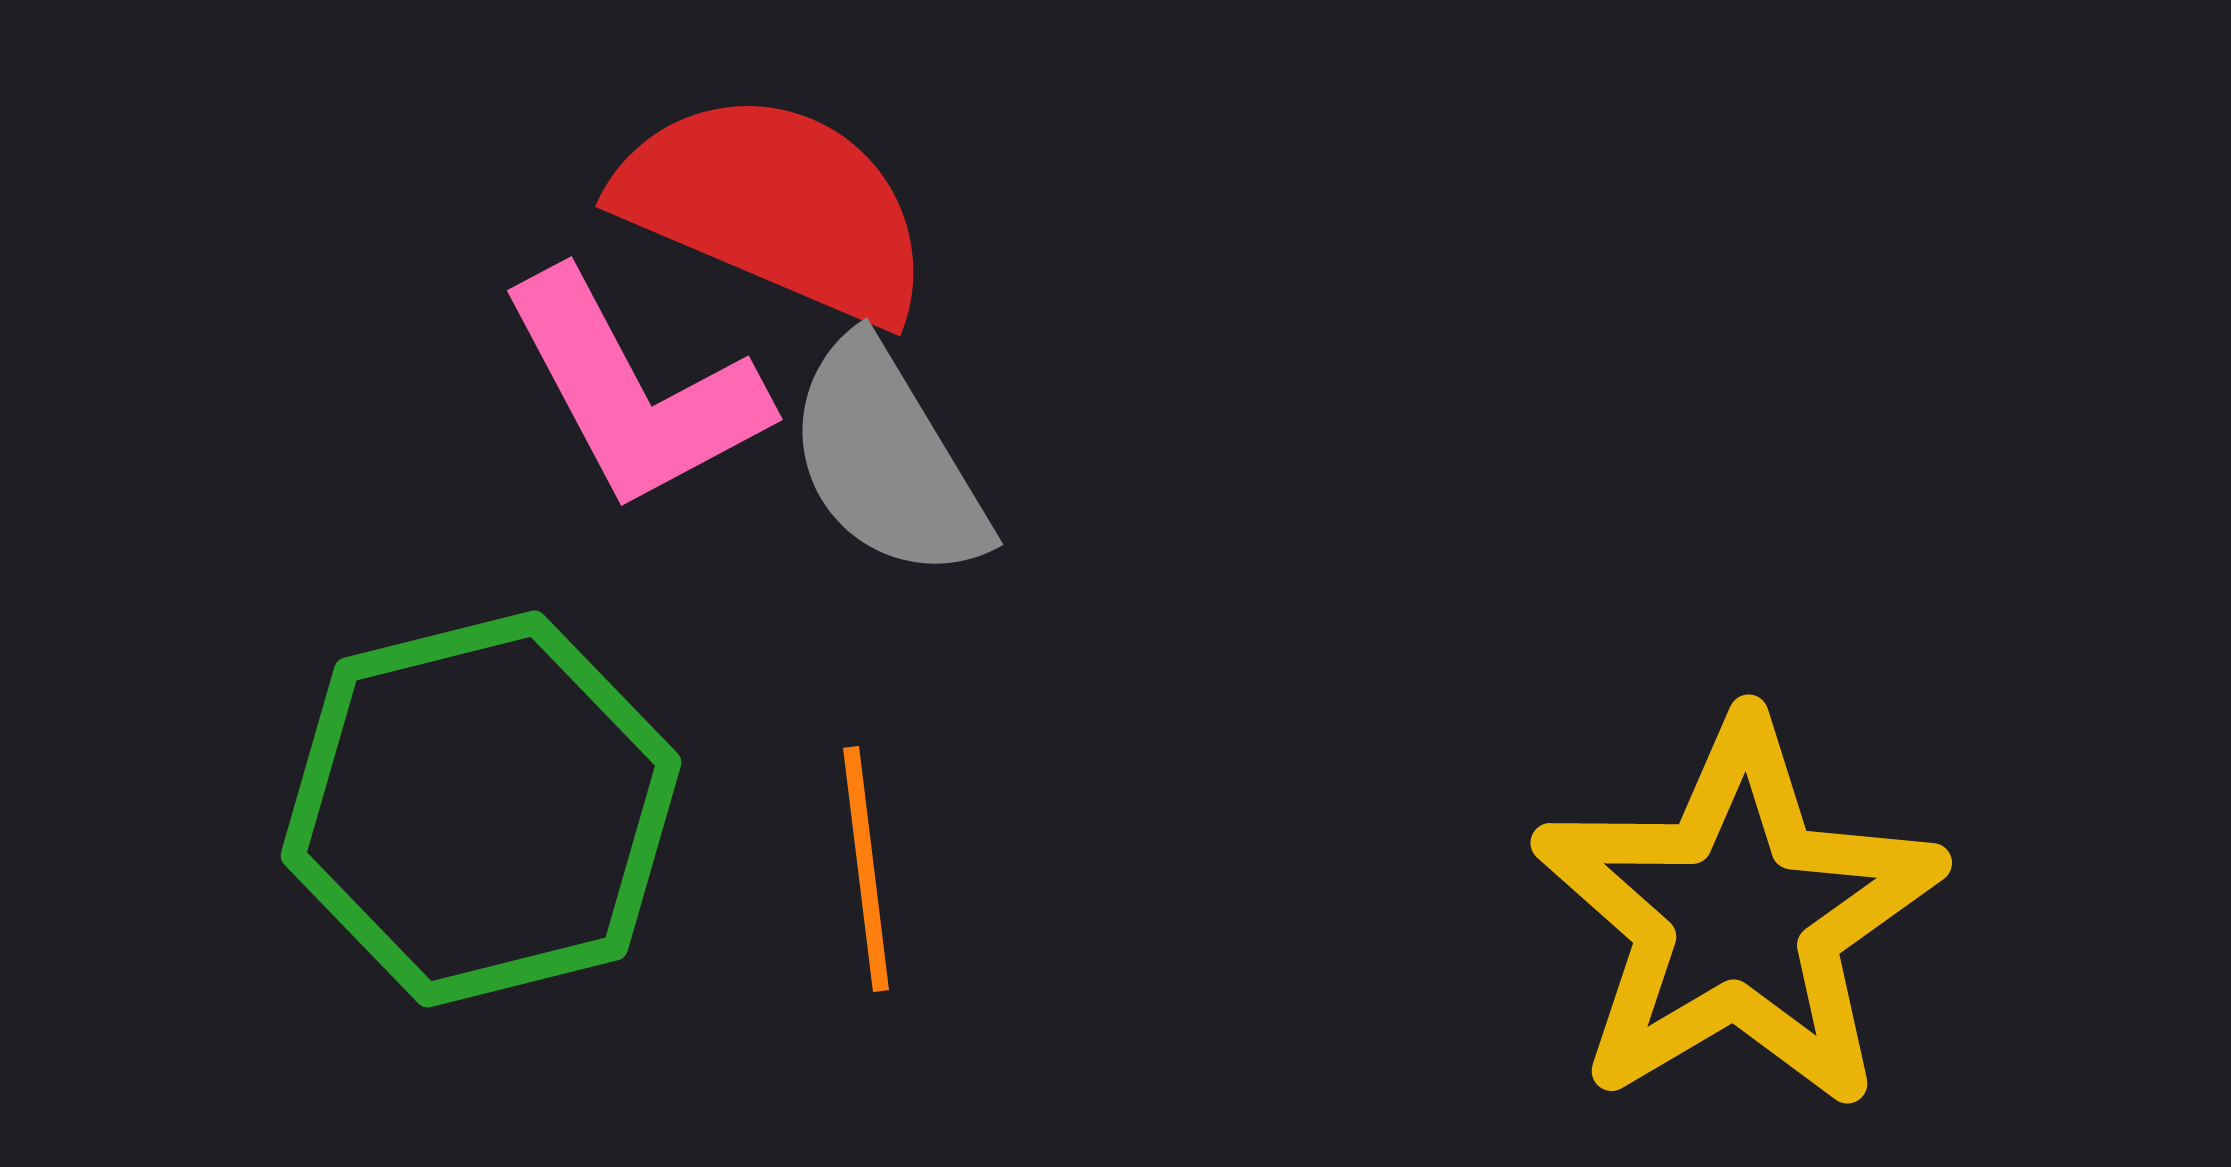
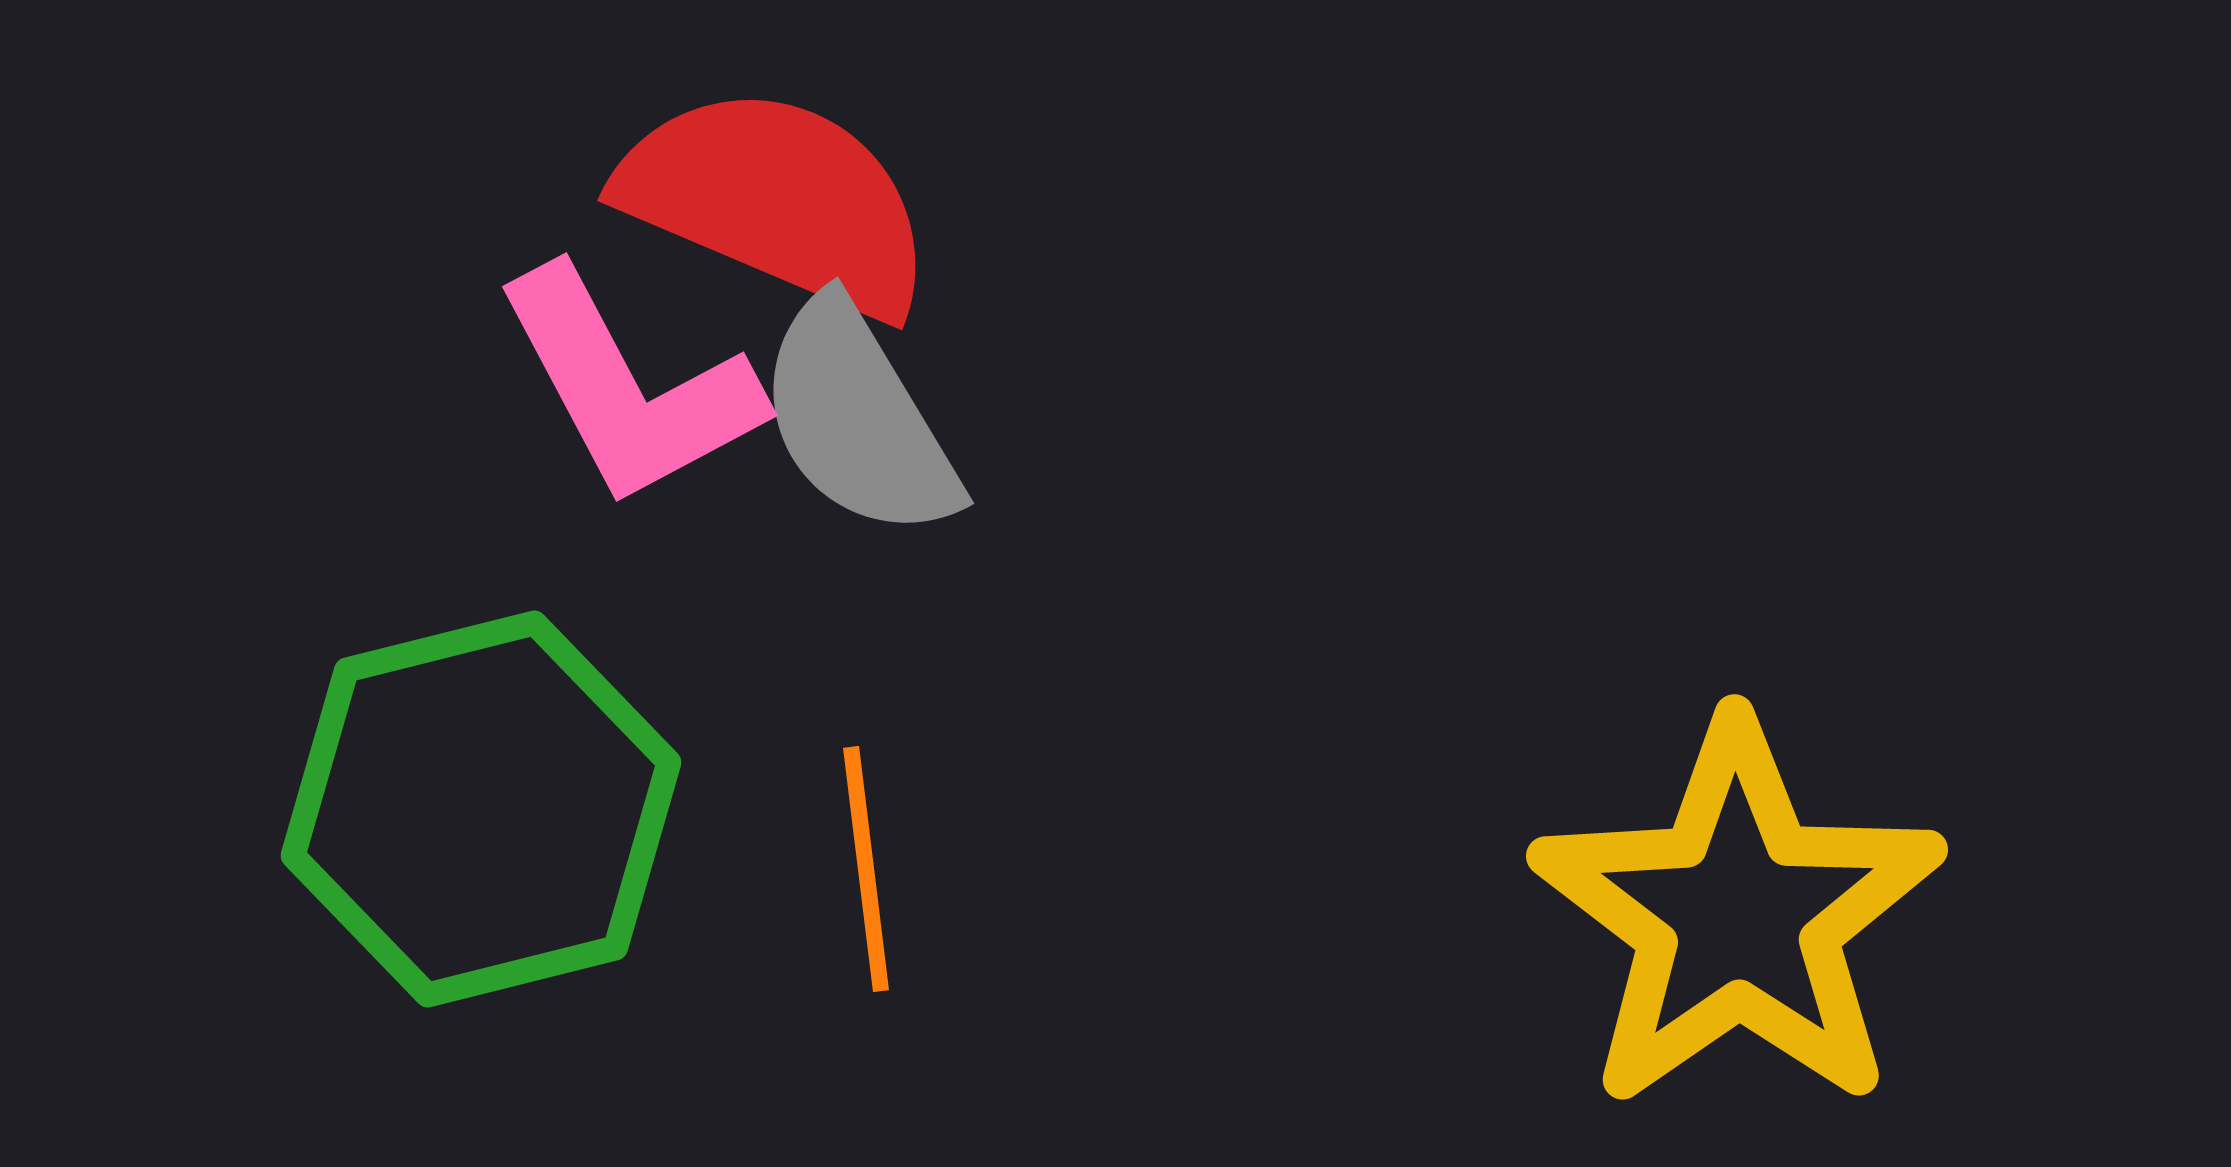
red semicircle: moved 2 px right, 6 px up
pink L-shape: moved 5 px left, 4 px up
gray semicircle: moved 29 px left, 41 px up
yellow star: rotated 4 degrees counterclockwise
